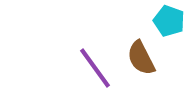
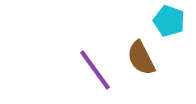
purple line: moved 2 px down
